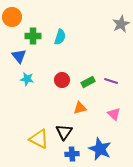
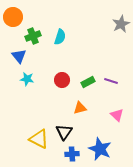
orange circle: moved 1 px right
green cross: rotated 21 degrees counterclockwise
pink triangle: moved 3 px right, 1 px down
